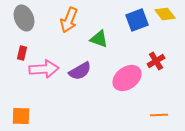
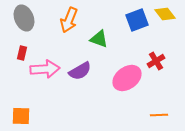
pink arrow: moved 1 px right
